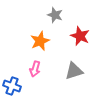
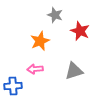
red star: moved 5 px up
pink arrow: rotated 70 degrees clockwise
blue cross: moved 1 px right; rotated 24 degrees counterclockwise
